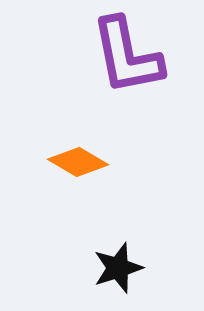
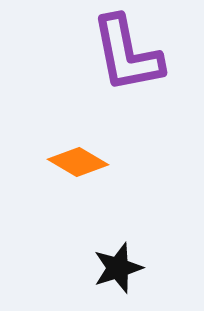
purple L-shape: moved 2 px up
